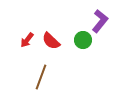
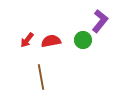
red semicircle: rotated 126 degrees clockwise
brown line: rotated 30 degrees counterclockwise
